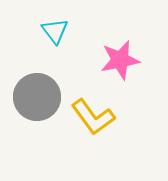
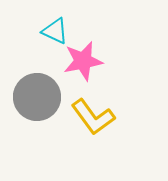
cyan triangle: rotated 28 degrees counterclockwise
pink star: moved 37 px left, 1 px down
